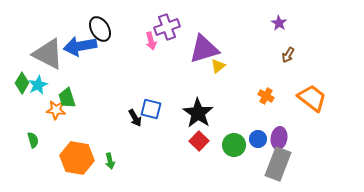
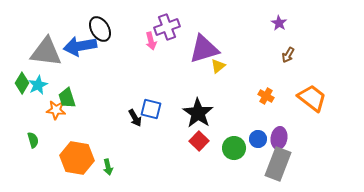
gray triangle: moved 2 px left, 2 px up; rotated 20 degrees counterclockwise
green circle: moved 3 px down
green arrow: moved 2 px left, 6 px down
